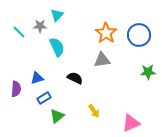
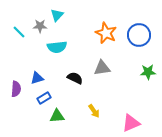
orange star: rotated 10 degrees counterclockwise
cyan semicircle: rotated 108 degrees clockwise
gray triangle: moved 8 px down
green triangle: rotated 35 degrees clockwise
